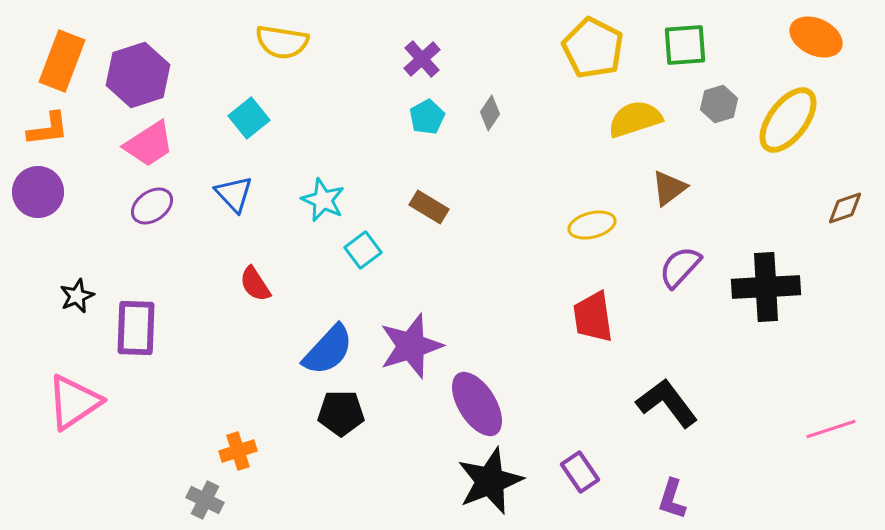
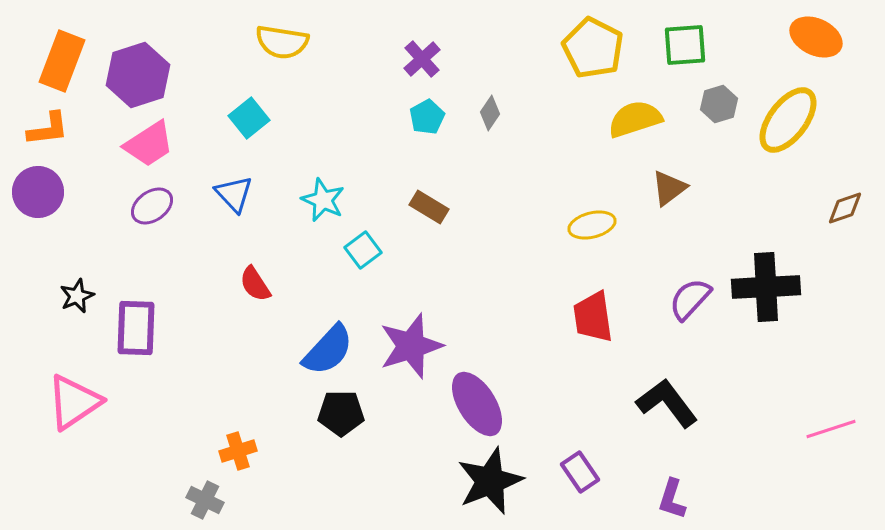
purple semicircle at (680, 267): moved 10 px right, 32 px down
